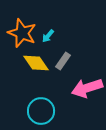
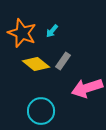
cyan arrow: moved 4 px right, 5 px up
yellow diamond: moved 1 px down; rotated 16 degrees counterclockwise
